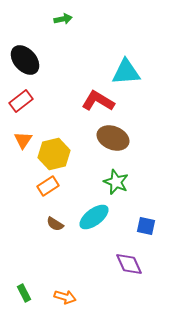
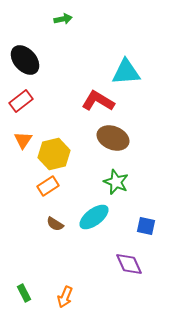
orange arrow: rotated 95 degrees clockwise
